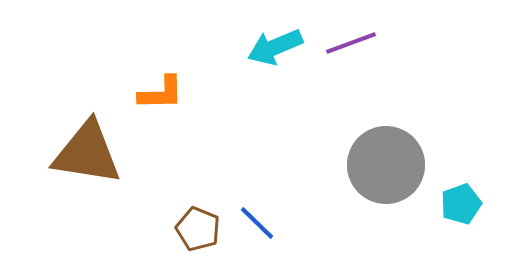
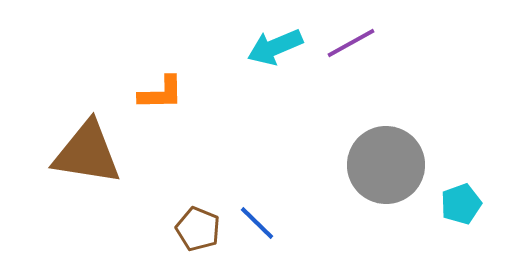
purple line: rotated 9 degrees counterclockwise
